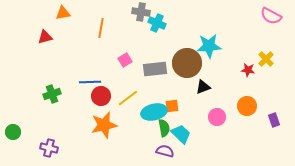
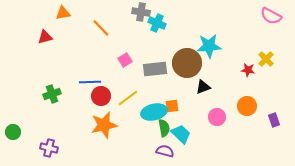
orange line: rotated 54 degrees counterclockwise
